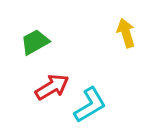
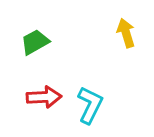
red arrow: moved 8 px left, 10 px down; rotated 28 degrees clockwise
cyan L-shape: rotated 33 degrees counterclockwise
